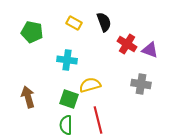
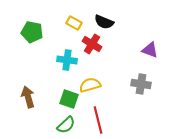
black semicircle: rotated 132 degrees clockwise
red cross: moved 35 px left
green semicircle: rotated 132 degrees counterclockwise
